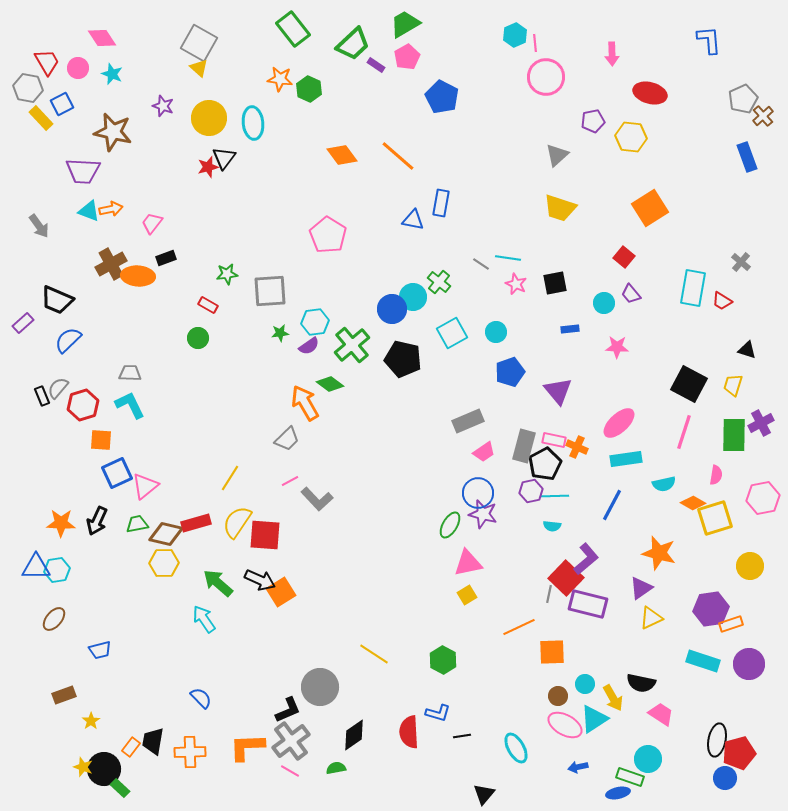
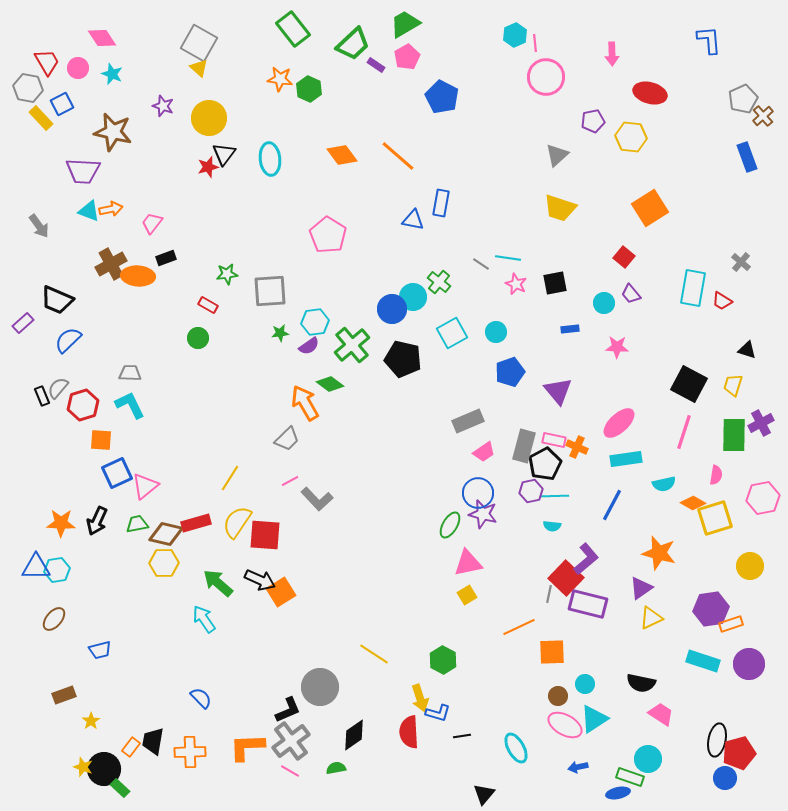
cyan ellipse at (253, 123): moved 17 px right, 36 px down
black triangle at (224, 158): moved 4 px up
yellow arrow at (613, 698): moved 193 px left; rotated 12 degrees clockwise
